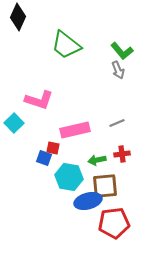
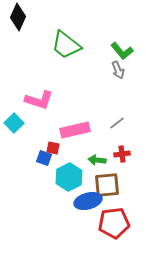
gray line: rotated 14 degrees counterclockwise
green arrow: rotated 18 degrees clockwise
cyan hexagon: rotated 24 degrees clockwise
brown square: moved 2 px right, 1 px up
